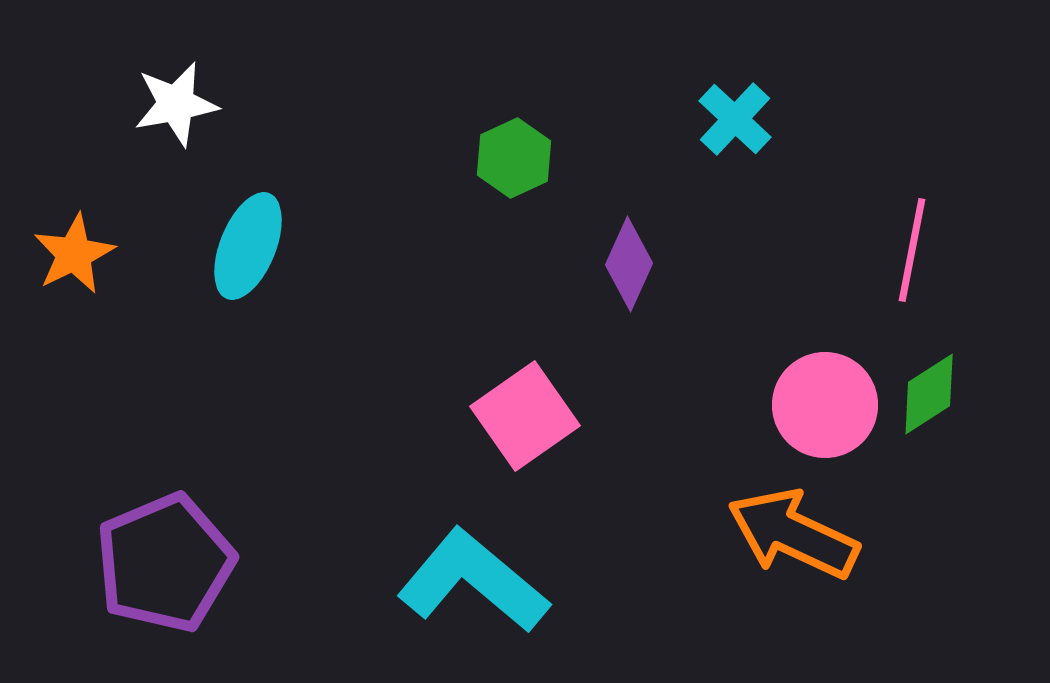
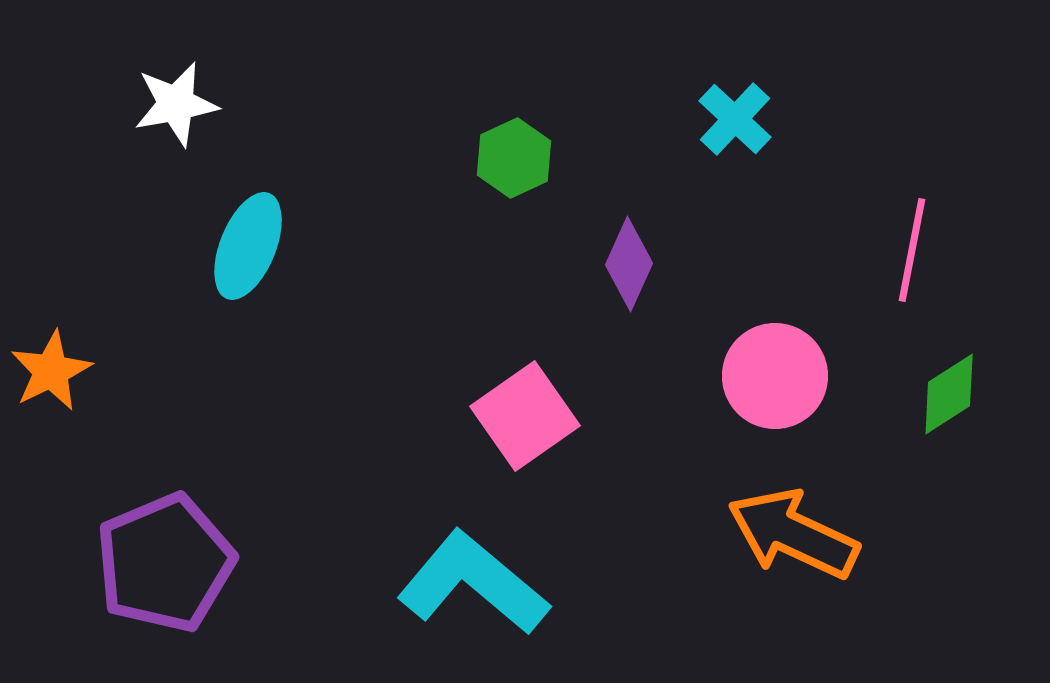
orange star: moved 23 px left, 117 px down
green diamond: moved 20 px right
pink circle: moved 50 px left, 29 px up
cyan L-shape: moved 2 px down
